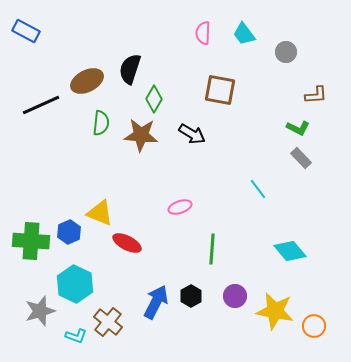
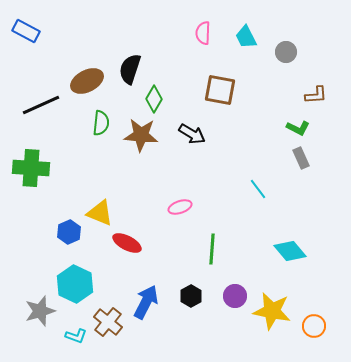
cyan trapezoid: moved 2 px right, 3 px down; rotated 10 degrees clockwise
gray rectangle: rotated 20 degrees clockwise
green cross: moved 73 px up
blue arrow: moved 10 px left
yellow star: moved 3 px left
